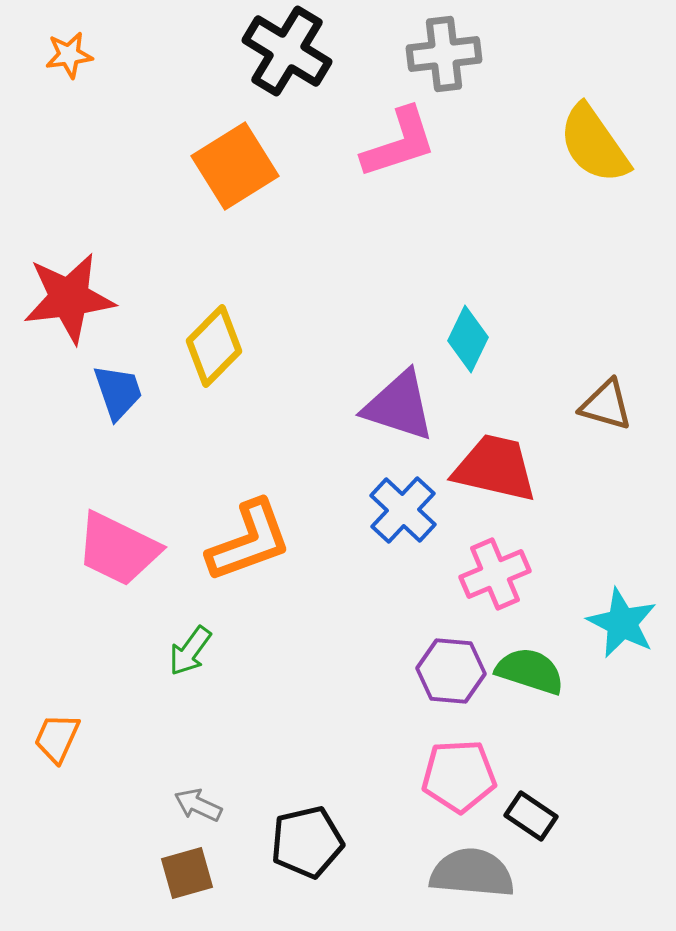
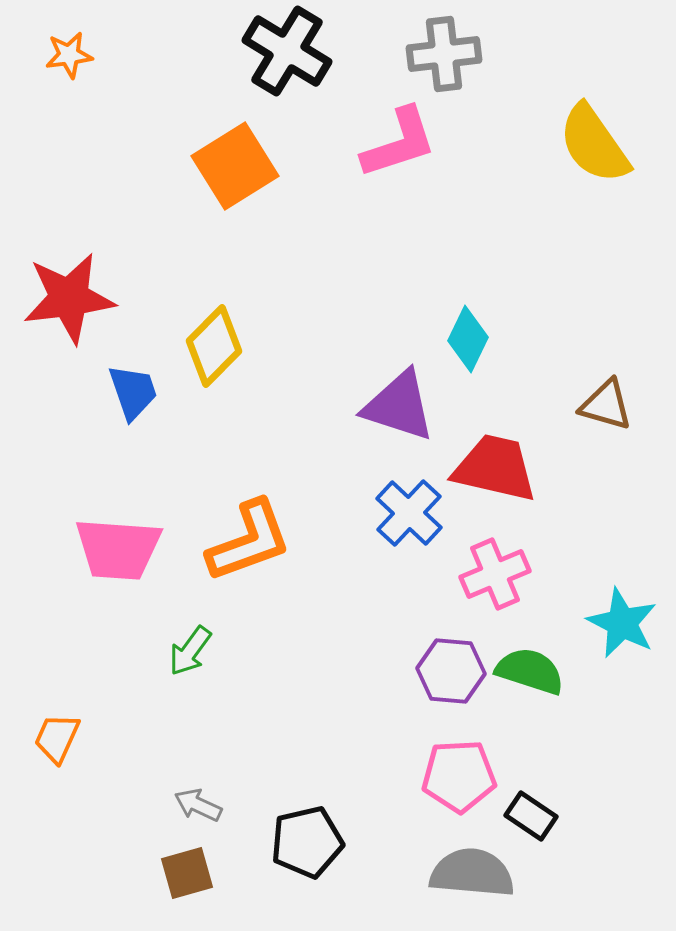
blue trapezoid: moved 15 px right
blue cross: moved 6 px right, 3 px down
pink trapezoid: rotated 22 degrees counterclockwise
